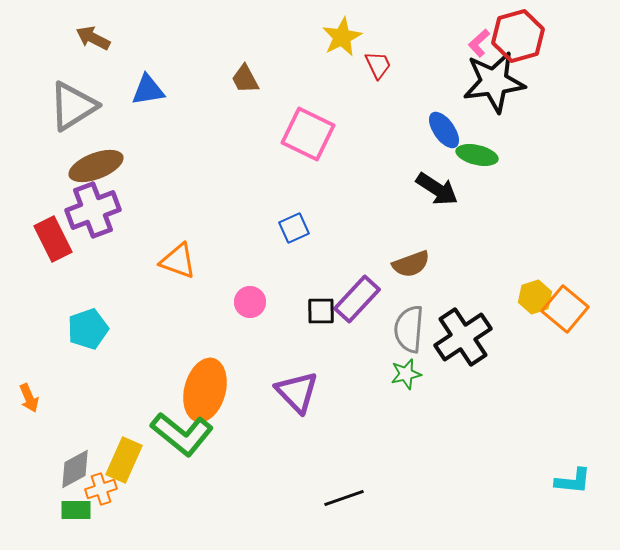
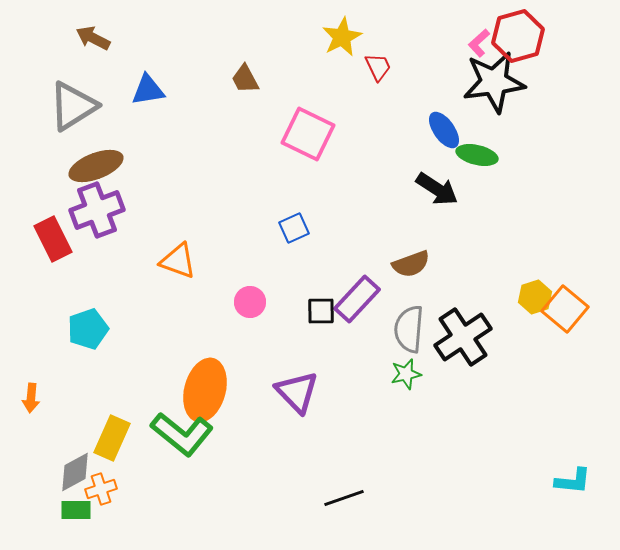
red trapezoid: moved 2 px down
purple cross: moved 4 px right
orange arrow: moved 2 px right; rotated 28 degrees clockwise
yellow rectangle: moved 12 px left, 22 px up
gray diamond: moved 3 px down
